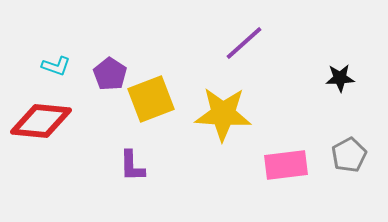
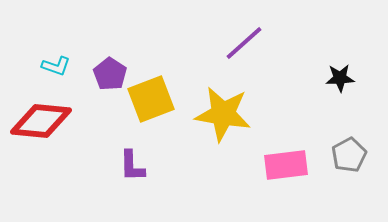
yellow star: rotated 6 degrees clockwise
